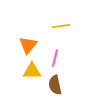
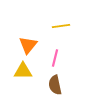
yellow triangle: moved 9 px left
